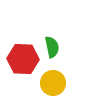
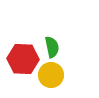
yellow circle: moved 2 px left, 8 px up
